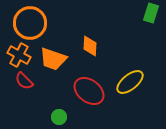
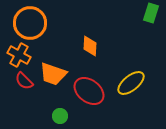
orange trapezoid: moved 15 px down
yellow ellipse: moved 1 px right, 1 px down
green circle: moved 1 px right, 1 px up
